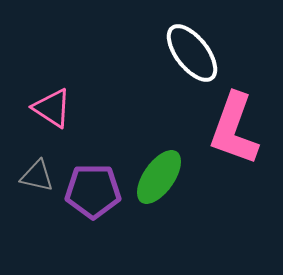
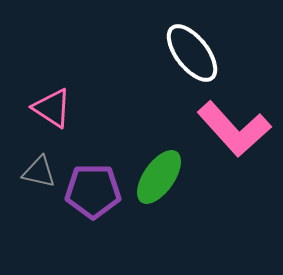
pink L-shape: rotated 62 degrees counterclockwise
gray triangle: moved 2 px right, 4 px up
